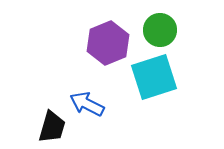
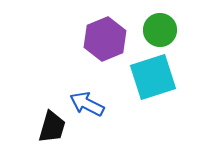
purple hexagon: moved 3 px left, 4 px up
cyan square: moved 1 px left
